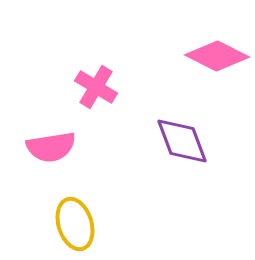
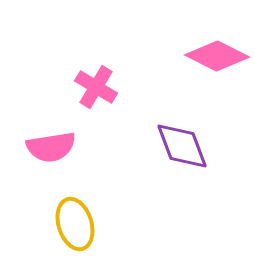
purple diamond: moved 5 px down
